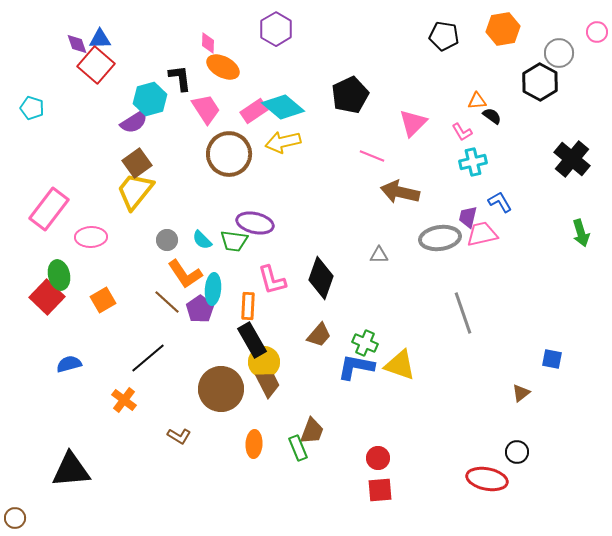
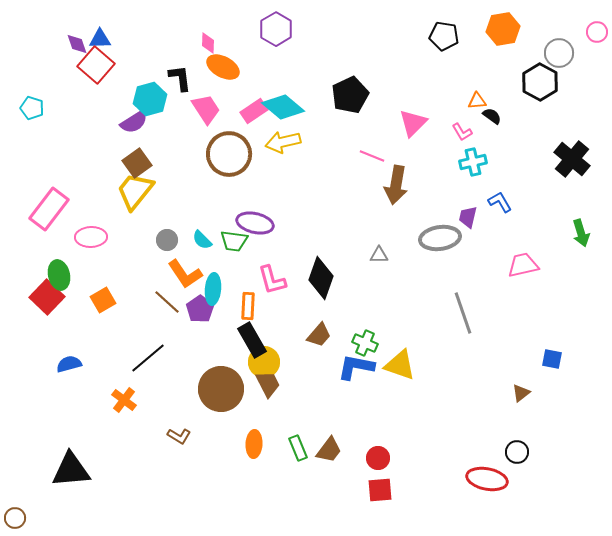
brown arrow at (400, 192): moved 4 px left, 7 px up; rotated 93 degrees counterclockwise
pink trapezoid at (482, 234): moved 41 px right, 31 px down
brown trapezoid at (312, 431): moved 17 px right, 19 px down; rotated 16 degrees clockwise
